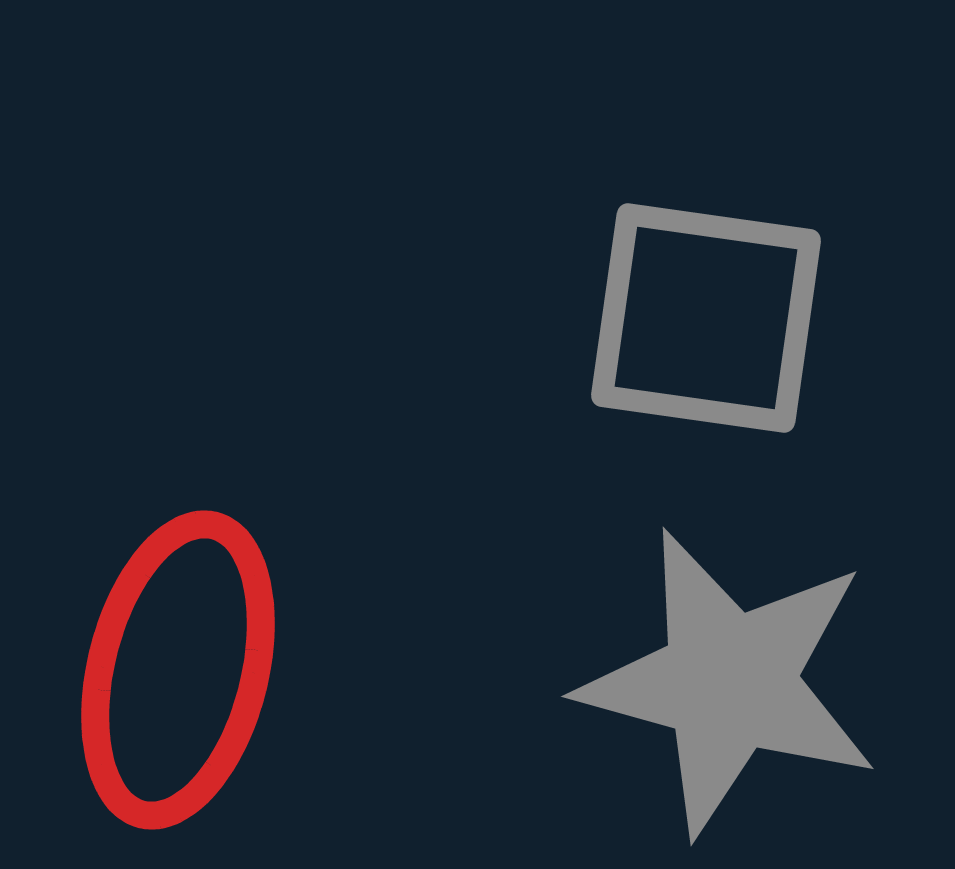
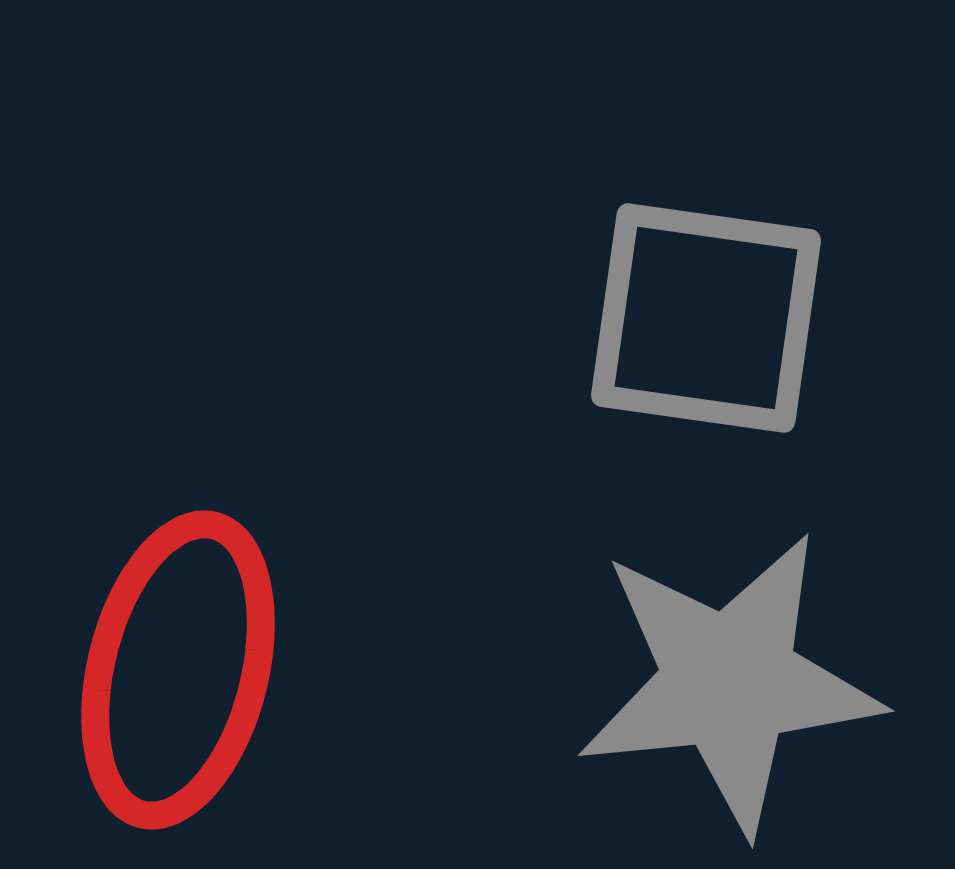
gray star: rotated 21 degrees counterclockwise
